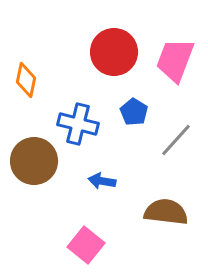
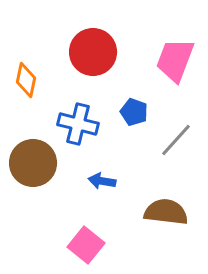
red circle: moved 21 px left
blue pentagon: rotated 12 degrees counterclockwise
brown circle: moved 1 px left, 2 px down
